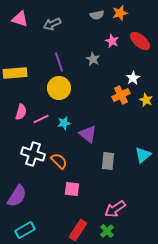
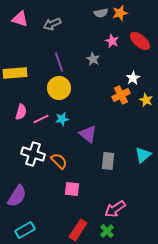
gray semicircle: moved 4 px right, 2 px up
cyan star: moved 2 px left, 4 px up
